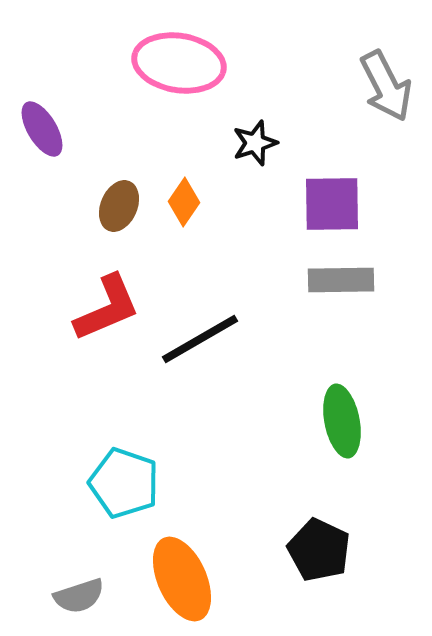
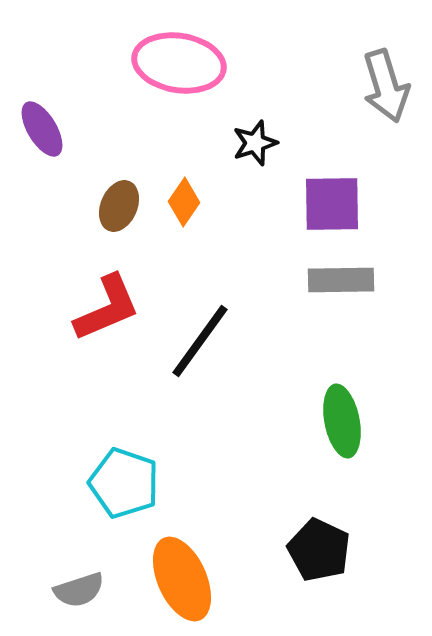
gray arrow: rotated 10 degrees clockwise
black line: moved 2 px down; rotated 24 degrees counterclockwise
gray semicircle: moved 6 px up
